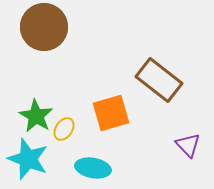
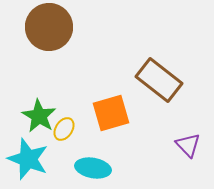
brown circle: moved 5 px right
green star: moved 3 px right
